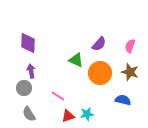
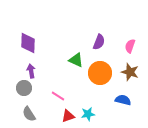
purple semicircle: moved 2 px up; rotated 21 degrees counterclockwise
cyan star: moved 1 px right
